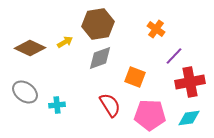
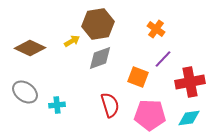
yellow arrow: moved 7 px right, 1 px up
purple line: moved 11 px left, 3 px down
orange square: moved 3 px right
red semicircle: rotated 15 degrees clockwise
